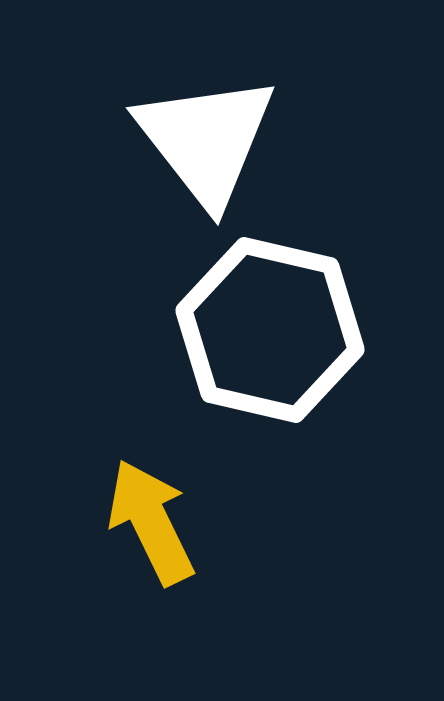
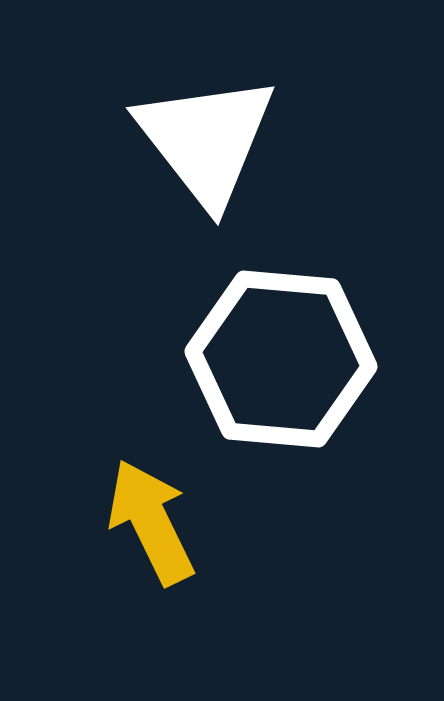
white hexagon: moved 11 px right, 29 px down; rotated 8 degrees counterclockwise
